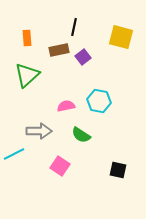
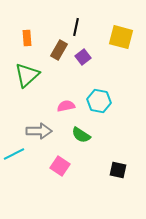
black line: moved 2 px right
brown rectangle: rotated 48 degrees counterclockwise
